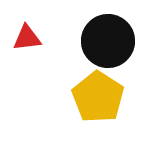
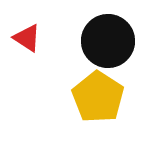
red triangle: rotated 40 degrees clockwise
